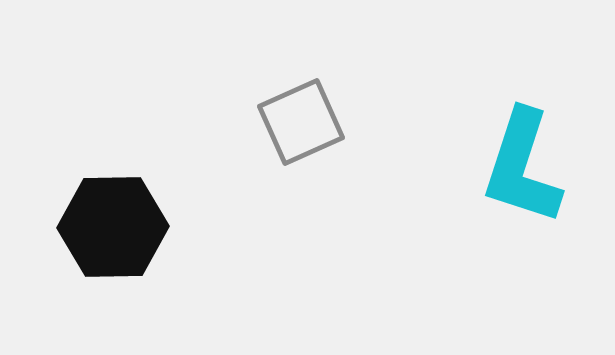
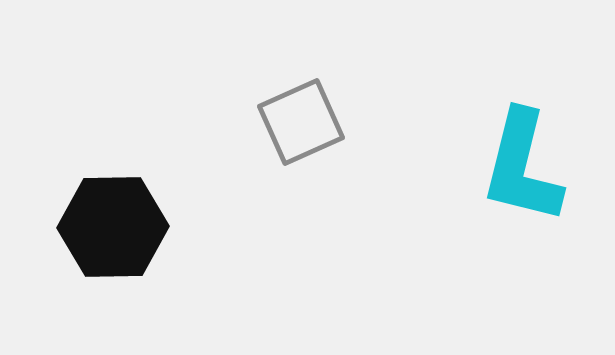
cyan L-shape: rotated 4 degrees counterclockwise
